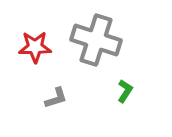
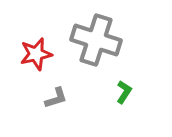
red star: moved 1 px right, 7 px down; rotated 12 degrees counterclockwise
green L-shape: moved 1 px left, 1 px down
